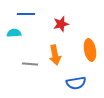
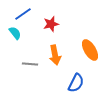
blue line: moved 3 px left; rotated 36 degrees counterclockwise
red star: moved 10 px left
cyan semicircle: moved 1 px right; rotated 56 degrees clockwise
orange ellipse: rotated 20 degrees counterclockwise
blue semicircle: rotated 54 degrees counterclockwise
